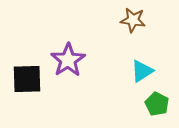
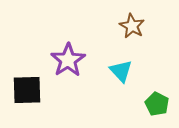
brown star: moved 1 px left, 6 px down; rotated 20 degrees clockwise
cyan triangle: moved 21 px left; rotated 40 degrees counterclockwise
black square: moved 11 px down
